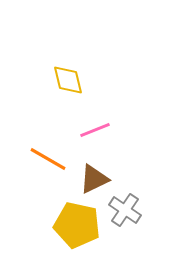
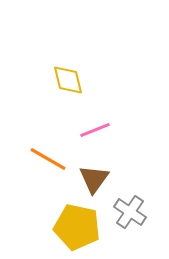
brown triangle: rotated 28 degrees counterclockwise
gray cross: moved 5 px right, 2 px down
yellow pentagon: moved 2 px down
